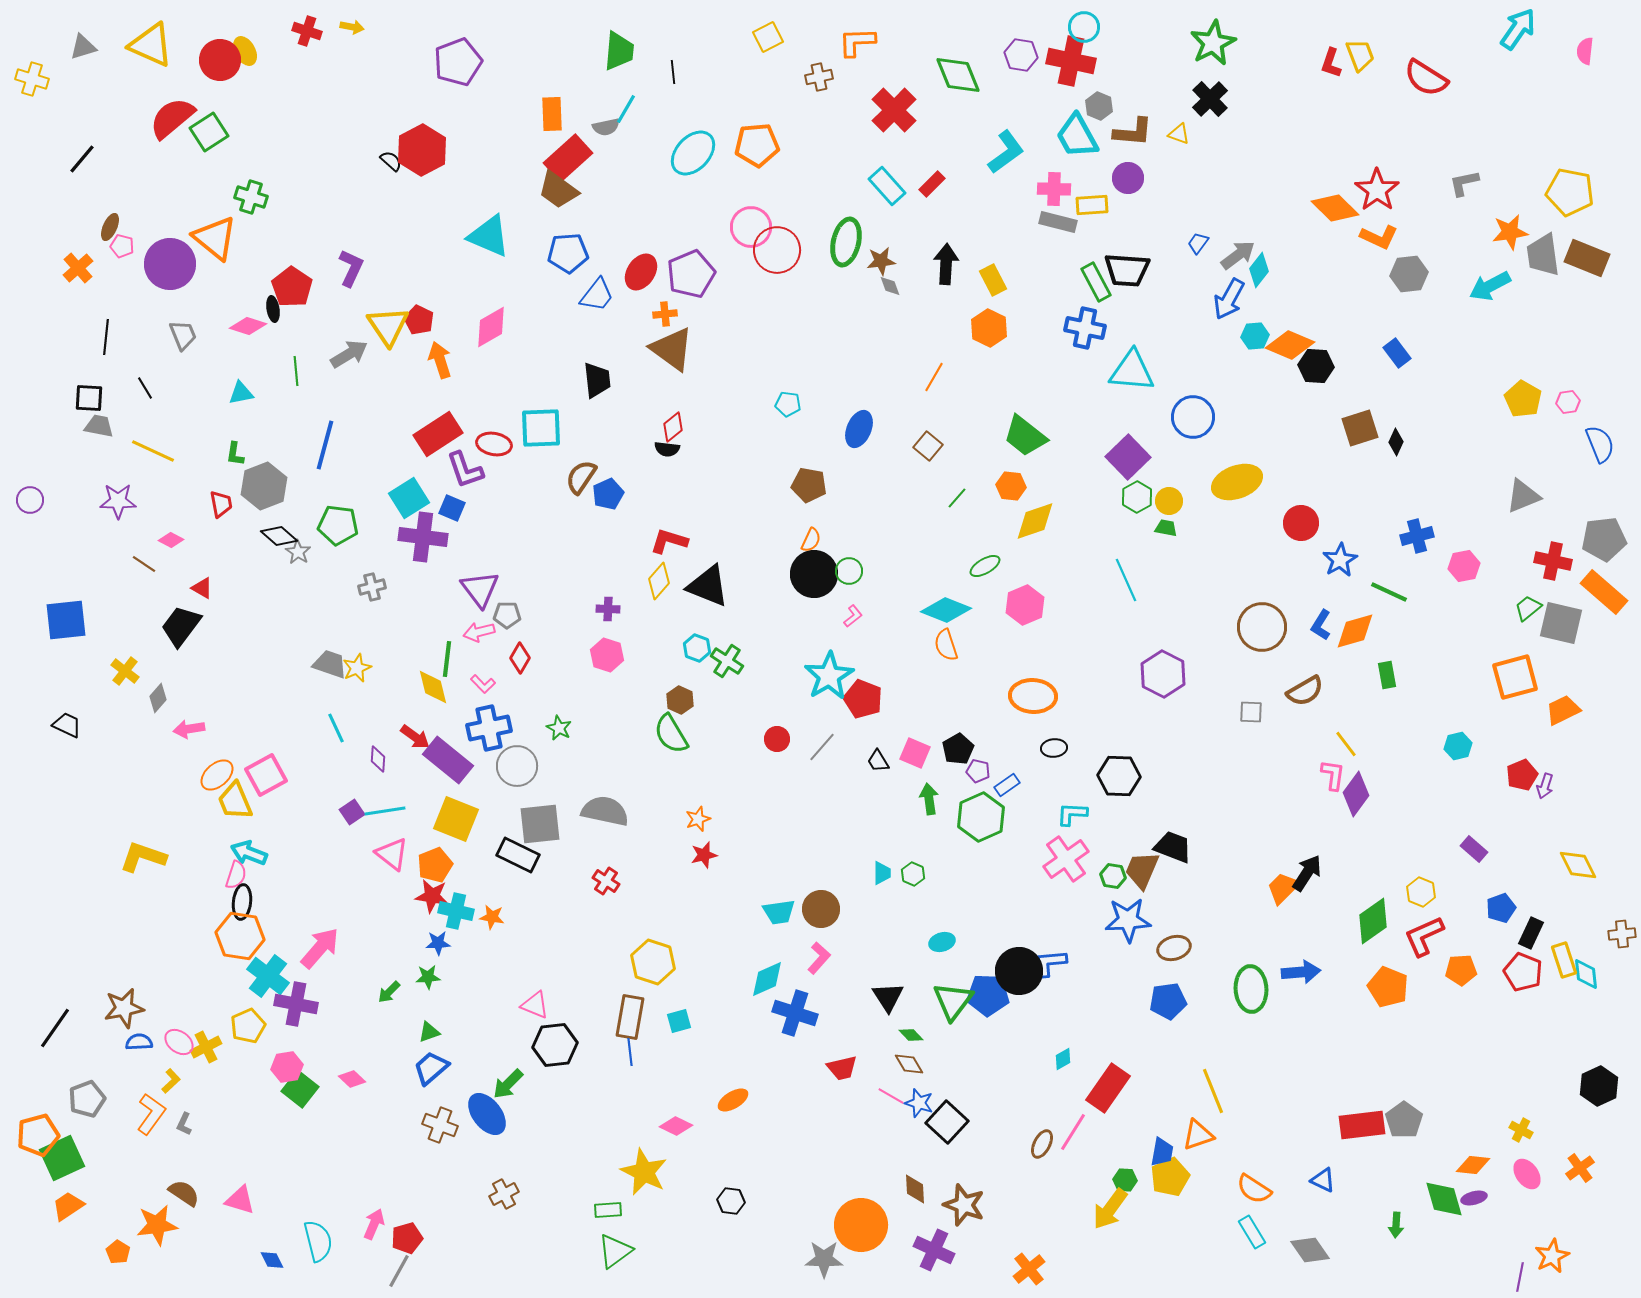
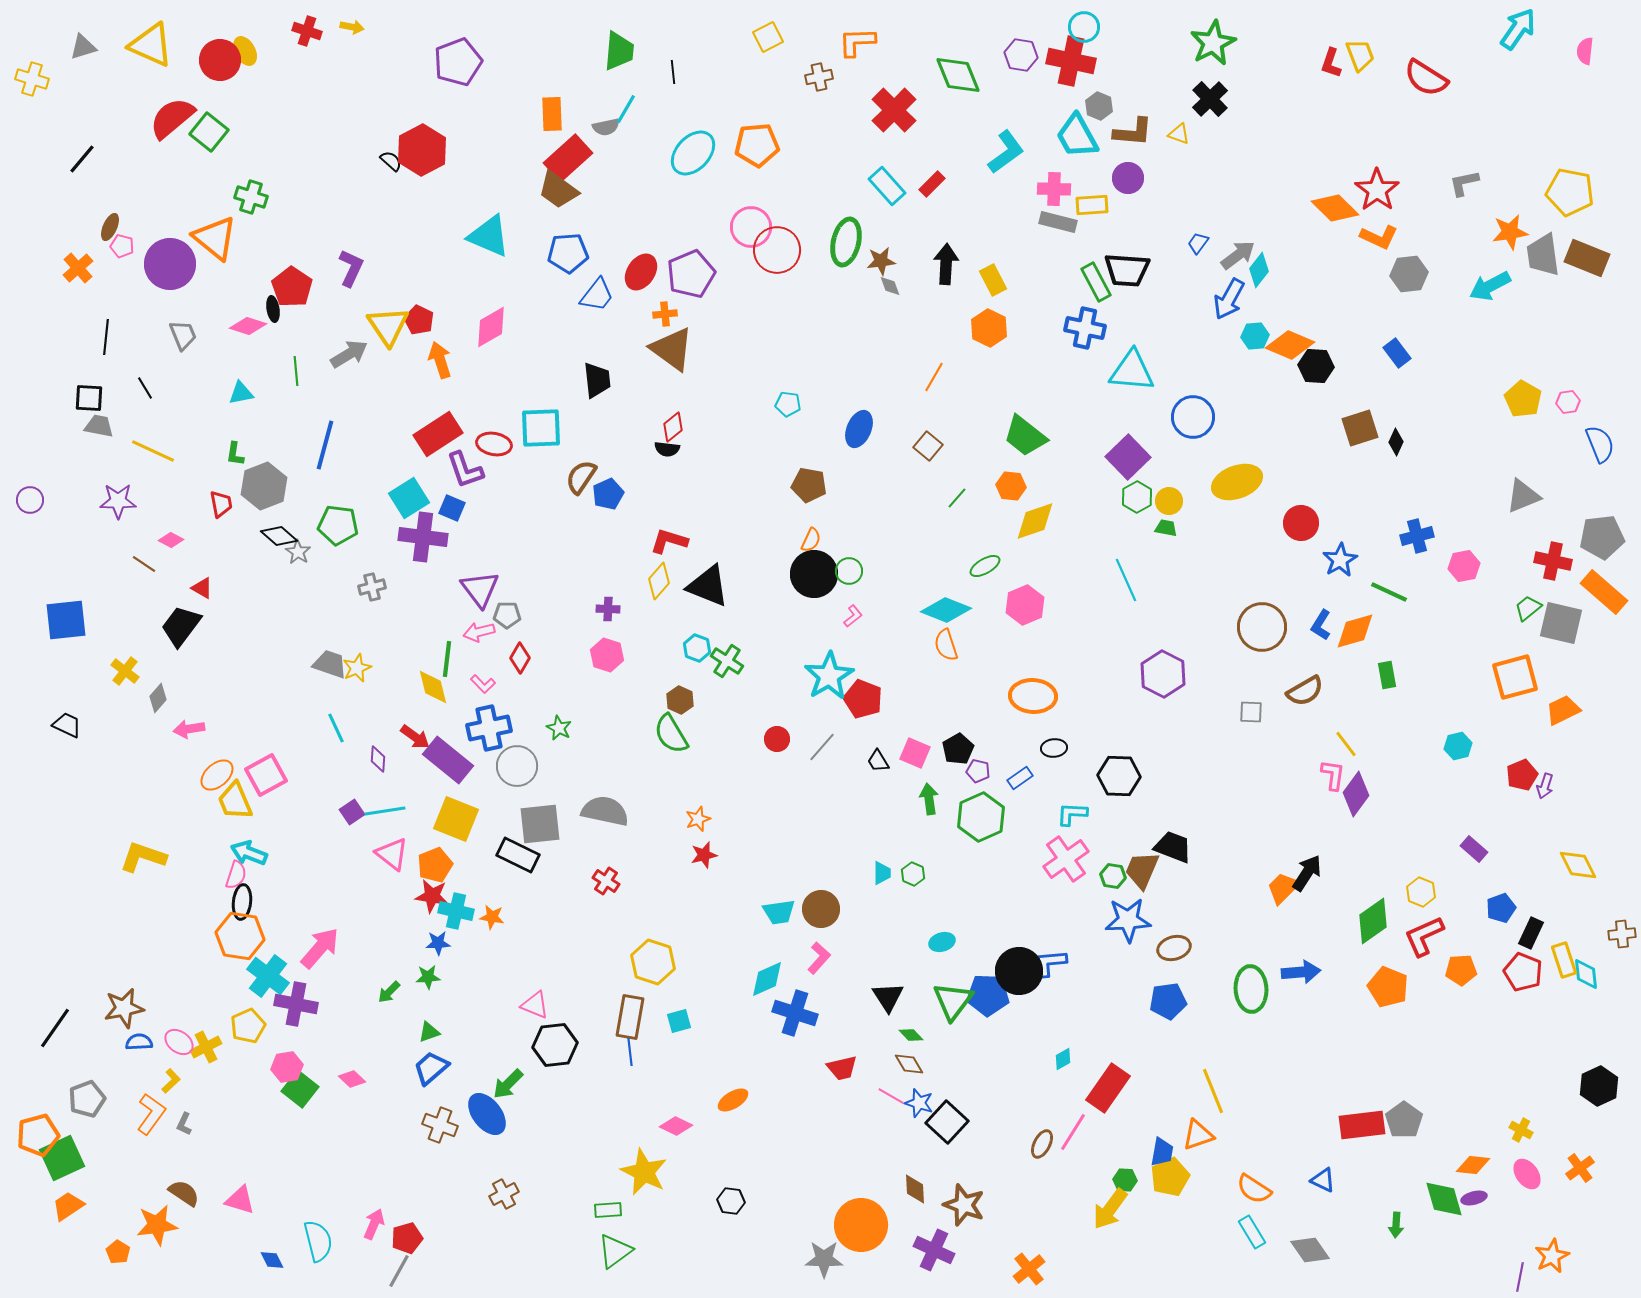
green square at (209, 132): rotated 18 degrees counterclockwise
gray pentagon at (1604, 539): moved 2 px left, 2 px up
blue rectangle at (1007, 785): moved 13 px right, 7 px up
